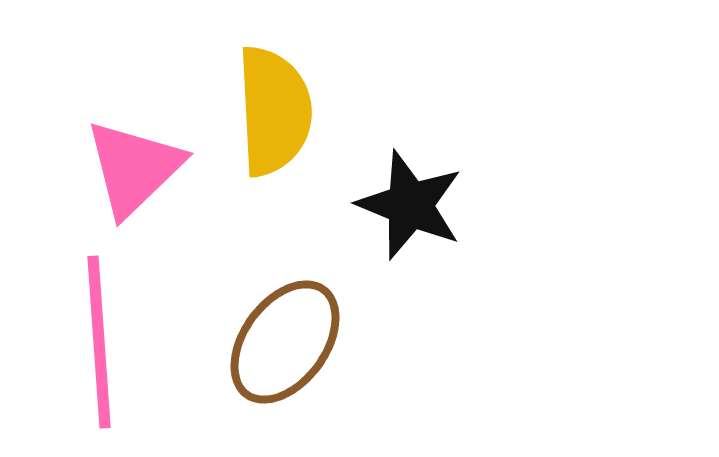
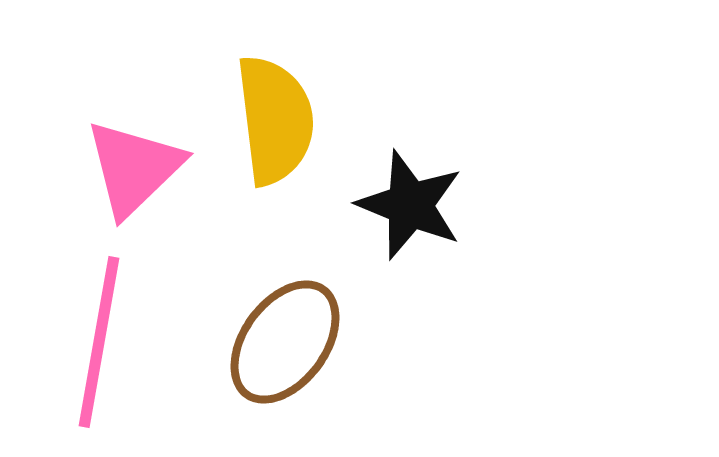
yellow semicircle: moved 1 px right, 9 px down; rotated 4 degrees counterclockwise
pink line: rotated 14 degrees clockwise
